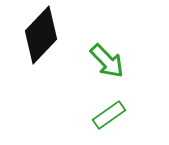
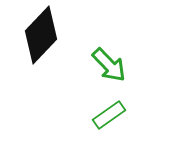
green arrow: moved 2 px right, 4 px down
